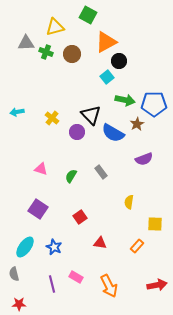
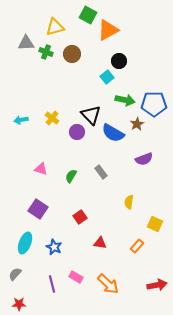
orange triangle: moved 2 px right, 12 px up
cyan arrow: moved 4 px right, 8 px down
yellow square: rotated 21 degrees clockwise
cyan ellipse: moved 4 px up; rotated 15 degrees counterclockwise
gray semicircle: moved 1 px right; rotated 56 degrees clockwise
orange arrow: moved 1 px left, 2 px up; rotated 20 degrees counterclockwise
